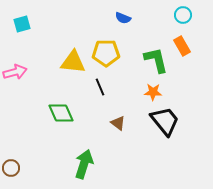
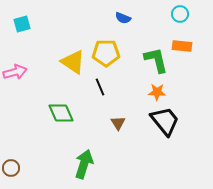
cyan circle: moved 3 px left, 1 px up
orange rectangle: rotated 54 degrees counterclockwise
yellow triangle: rotated 28 degrees clockwise
orange star: moved 4 px right
brown triangle: rotated 21 degrees clockwise
